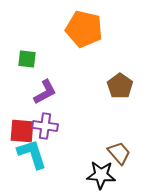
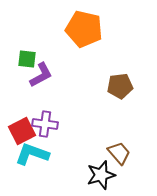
brown pentagon: rotated 30 degrees clockwise
purple L-shape: moved 4 px left, 17 px up
purple cross: moved 2 px up
red square: rotated 32 degrees counterclockwise
cyan L-shape: rotated 52 degrees counterclockwise
black star: rotated 20 degrees counterclockwise
